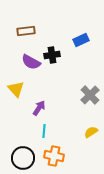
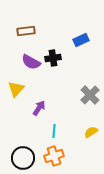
black cross: moved 1 px right, 3 px down
yellow triangle: rotated 24 degrees clockwise
cyan line: moved 10 px right
orange cross: rotated 30 degrees counterclockwise
